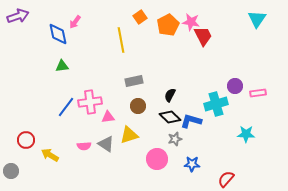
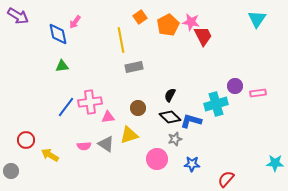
purple arrow: rotated 50 degrees clockwise
gray rectangle: moved 14 px up
brown circle: moved 2 px down
cyan star: moved 29 px right, 29 px down
